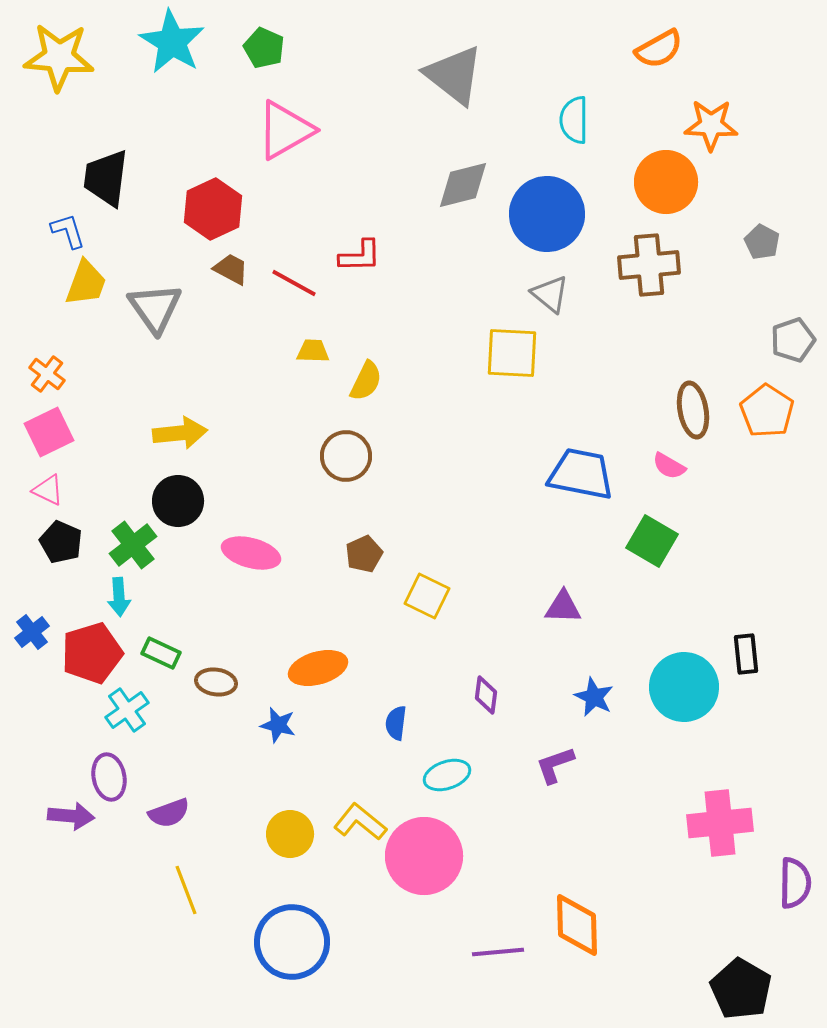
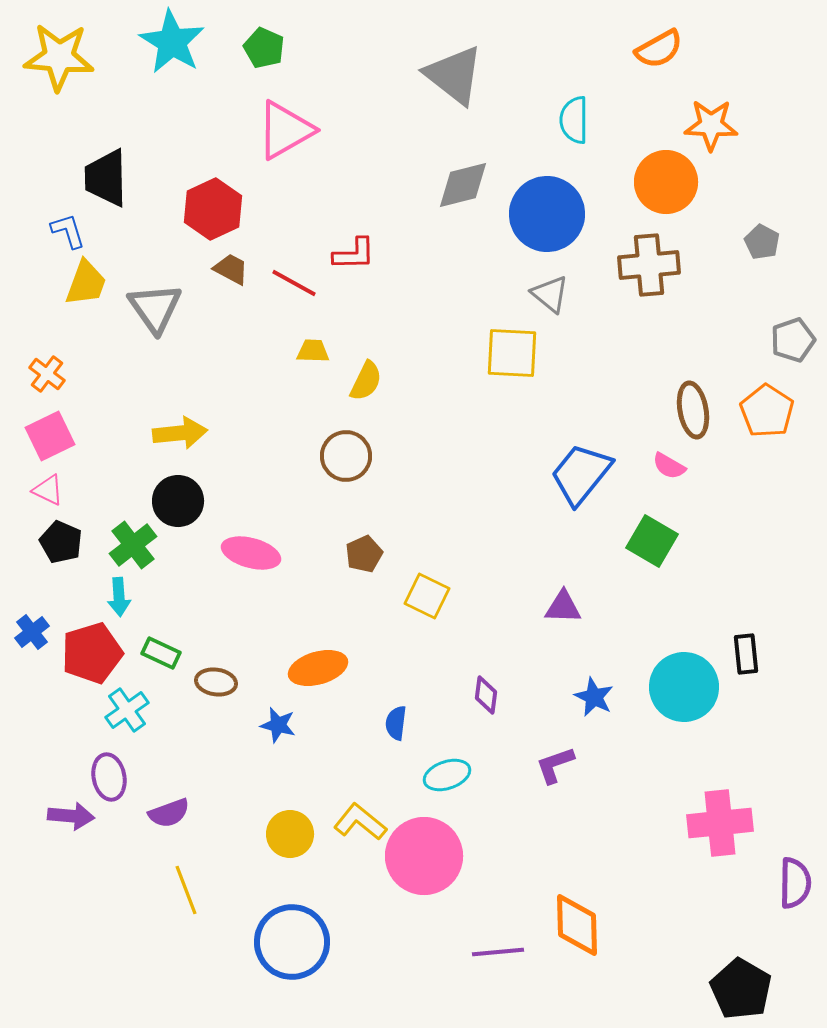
black trapezoid at (106, 178): rotated 8 degrees counterclockwise
red L-shape at (360, 256): moved 6 px left, 2 px up
pink square at (49, 432): moved 1 px right, 4 px down
blue trapezoid at (581, 474): rotated 62 degrees counterclockwise
